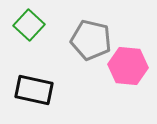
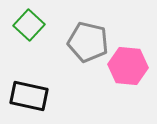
gray pentagon: moved 3 px left, 2 px down
black rectangle: moved 5 px left, 6 px down
